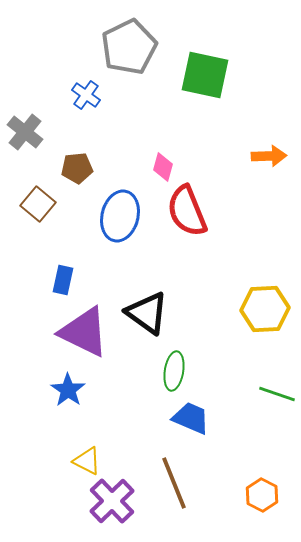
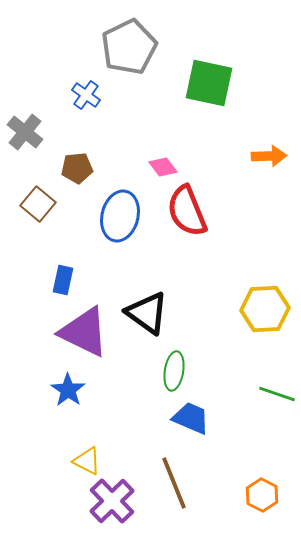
green square: moved 4 px right, 8 px down
pink diamond: rotated 52 degrees counterclockwise
